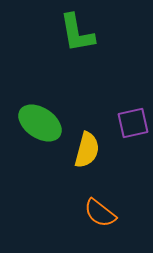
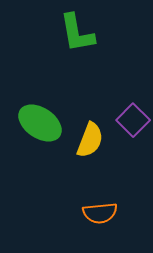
purple square: moved 3 px up; rotated 32 degrees counterclockwise
yellow semicircle: moved 3 px right, 10 px up; rotated 6 degrees clockwise
orange semicircle: rotated 44 degrees counterclockwise
